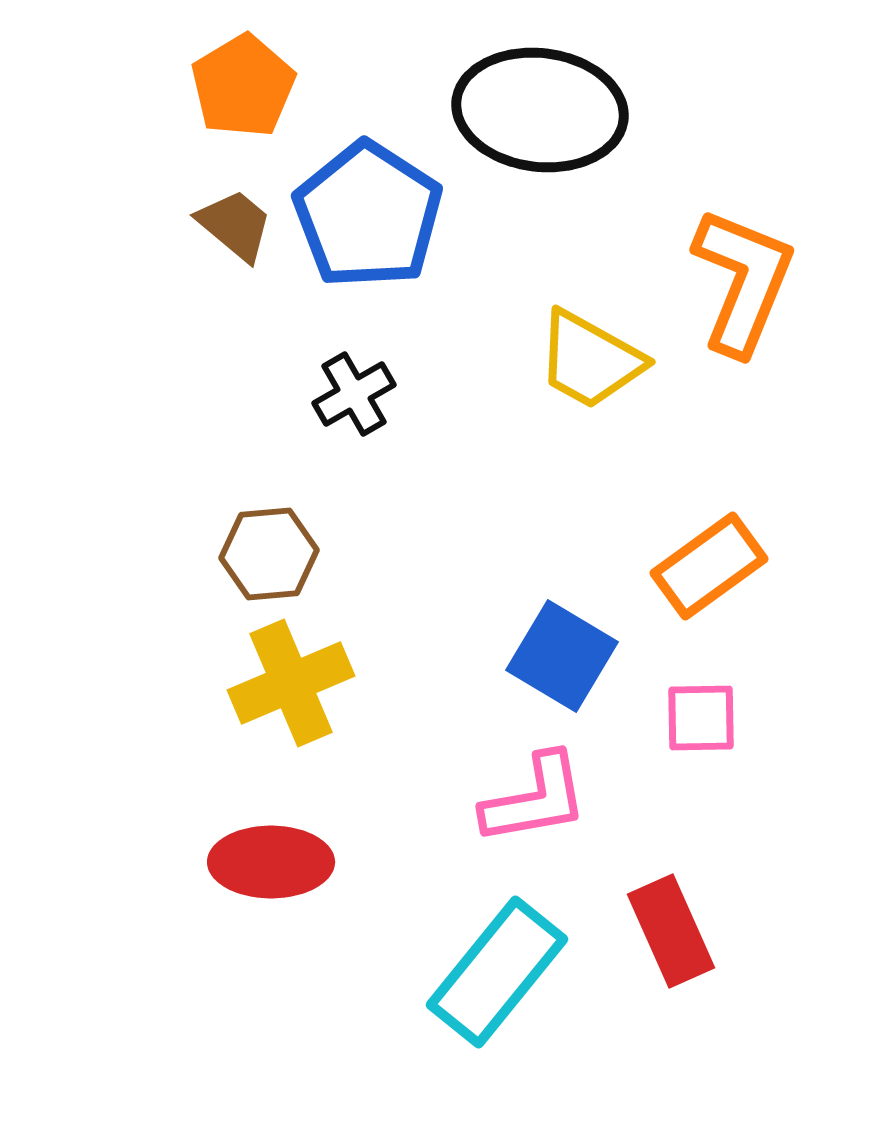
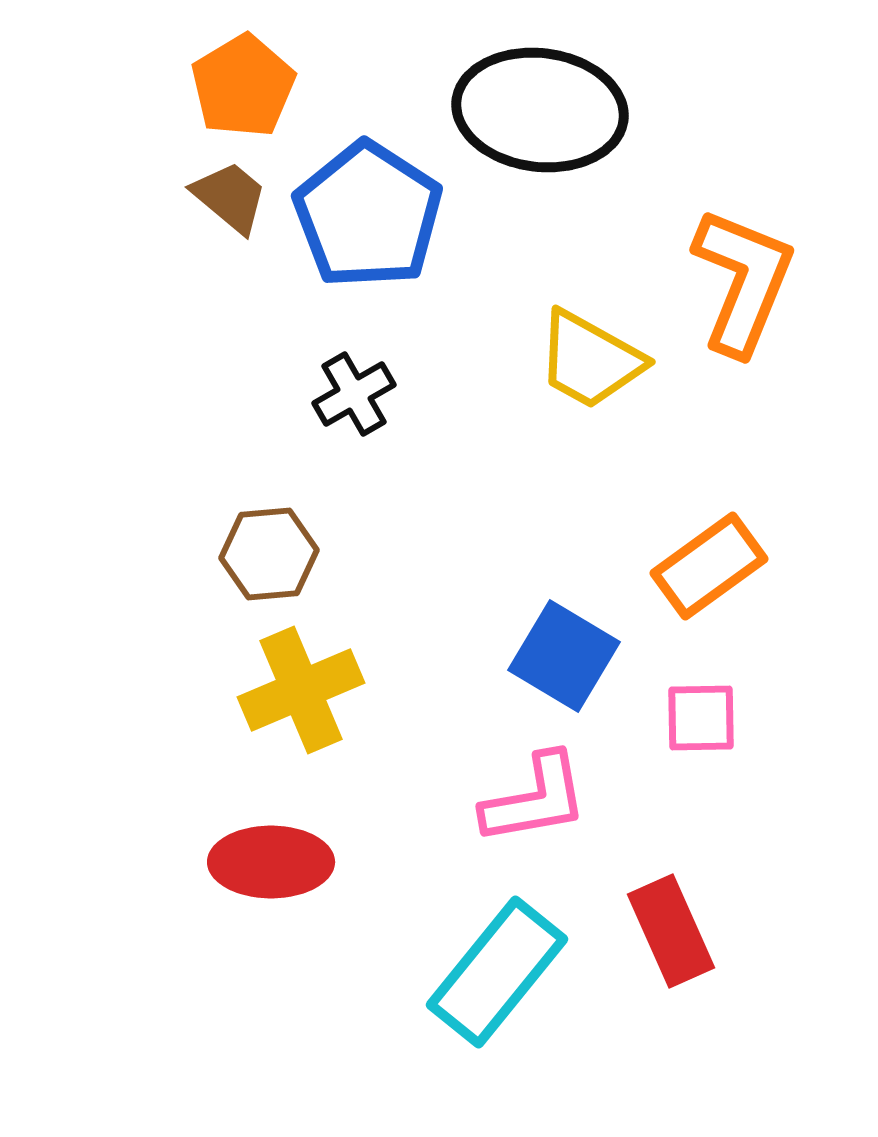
brown trapezoid: moved 5 px left, 28 px up
blue square: moved 2 px right
yellow cross: moved 10 px right, 7 px down
